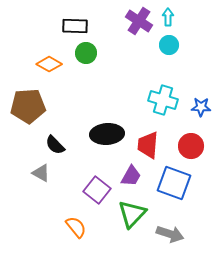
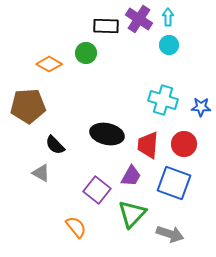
purple cross: moved 2 px up
black rectangle: moved 31 px right
black ellipse: rotated 16 degrees clockwise
red circle: moved 7 px left, 2 px up
